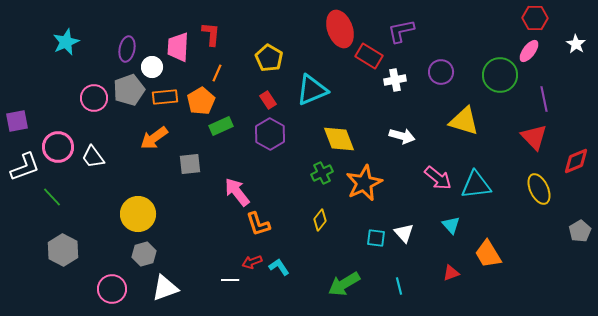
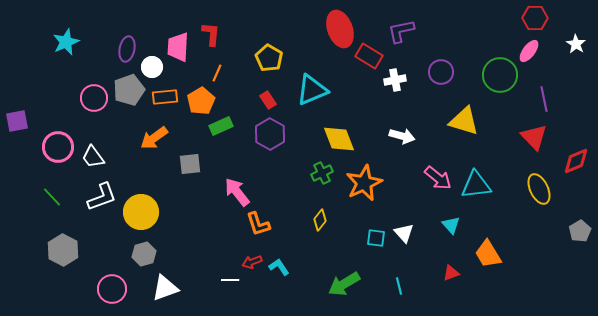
white L-shape at (25, 167): moved 77 px right, 30 px down
yellow circle at (138, 214): moved 3 px right, 2 px up
